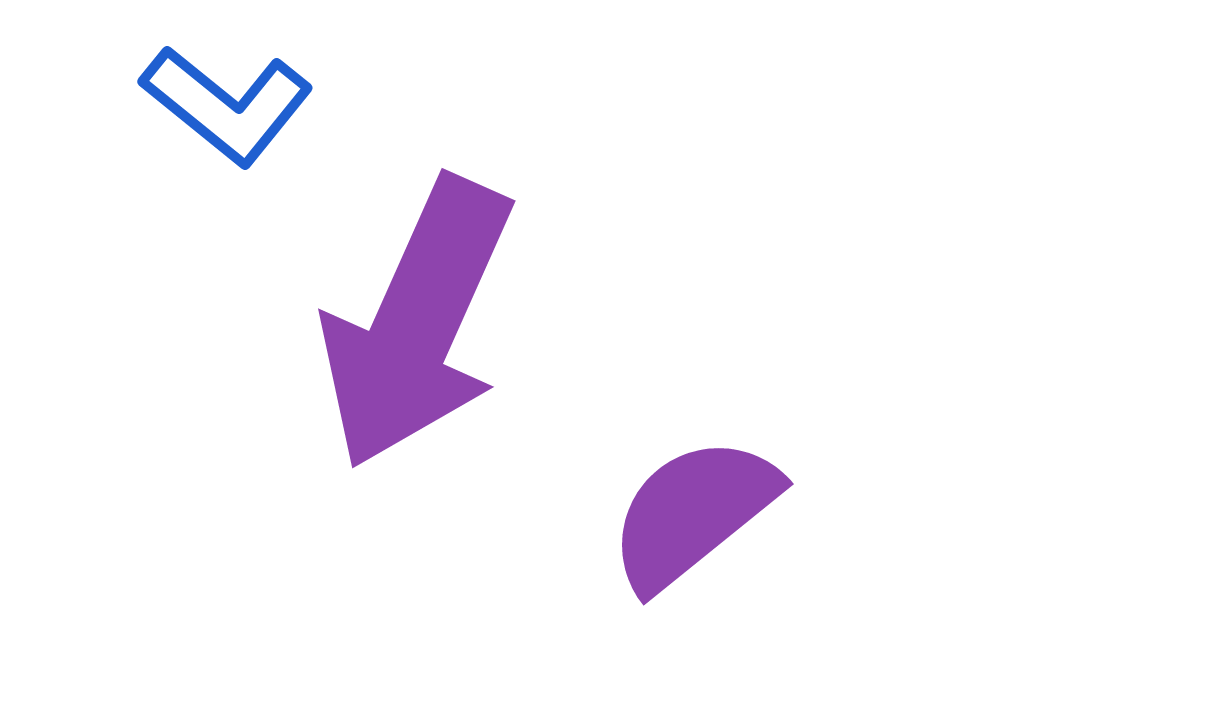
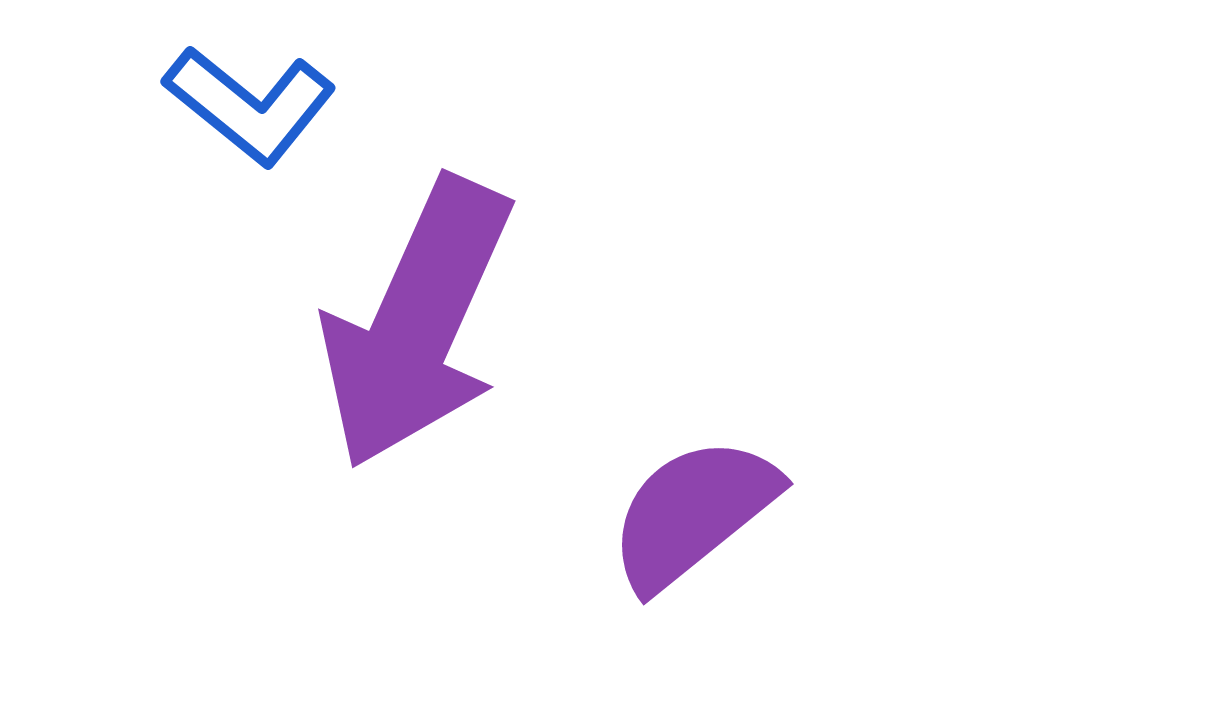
blue L-shape: moved 23 px right
